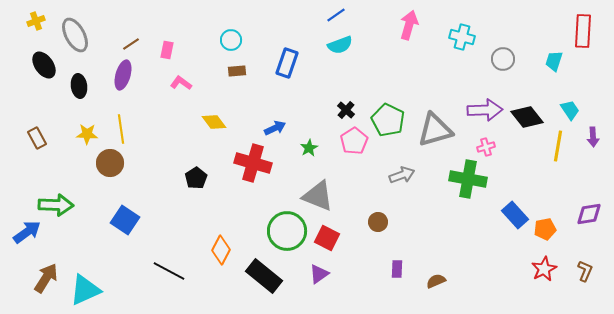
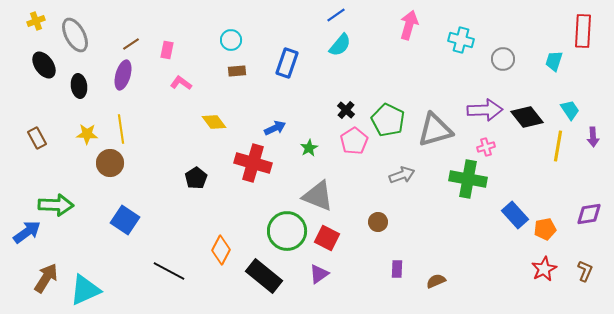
cyan cross at (462, 37): moved 1 px left, 3 px down
cyan semicircle at (340, 45): rotated 30 degrees counterclockwise
